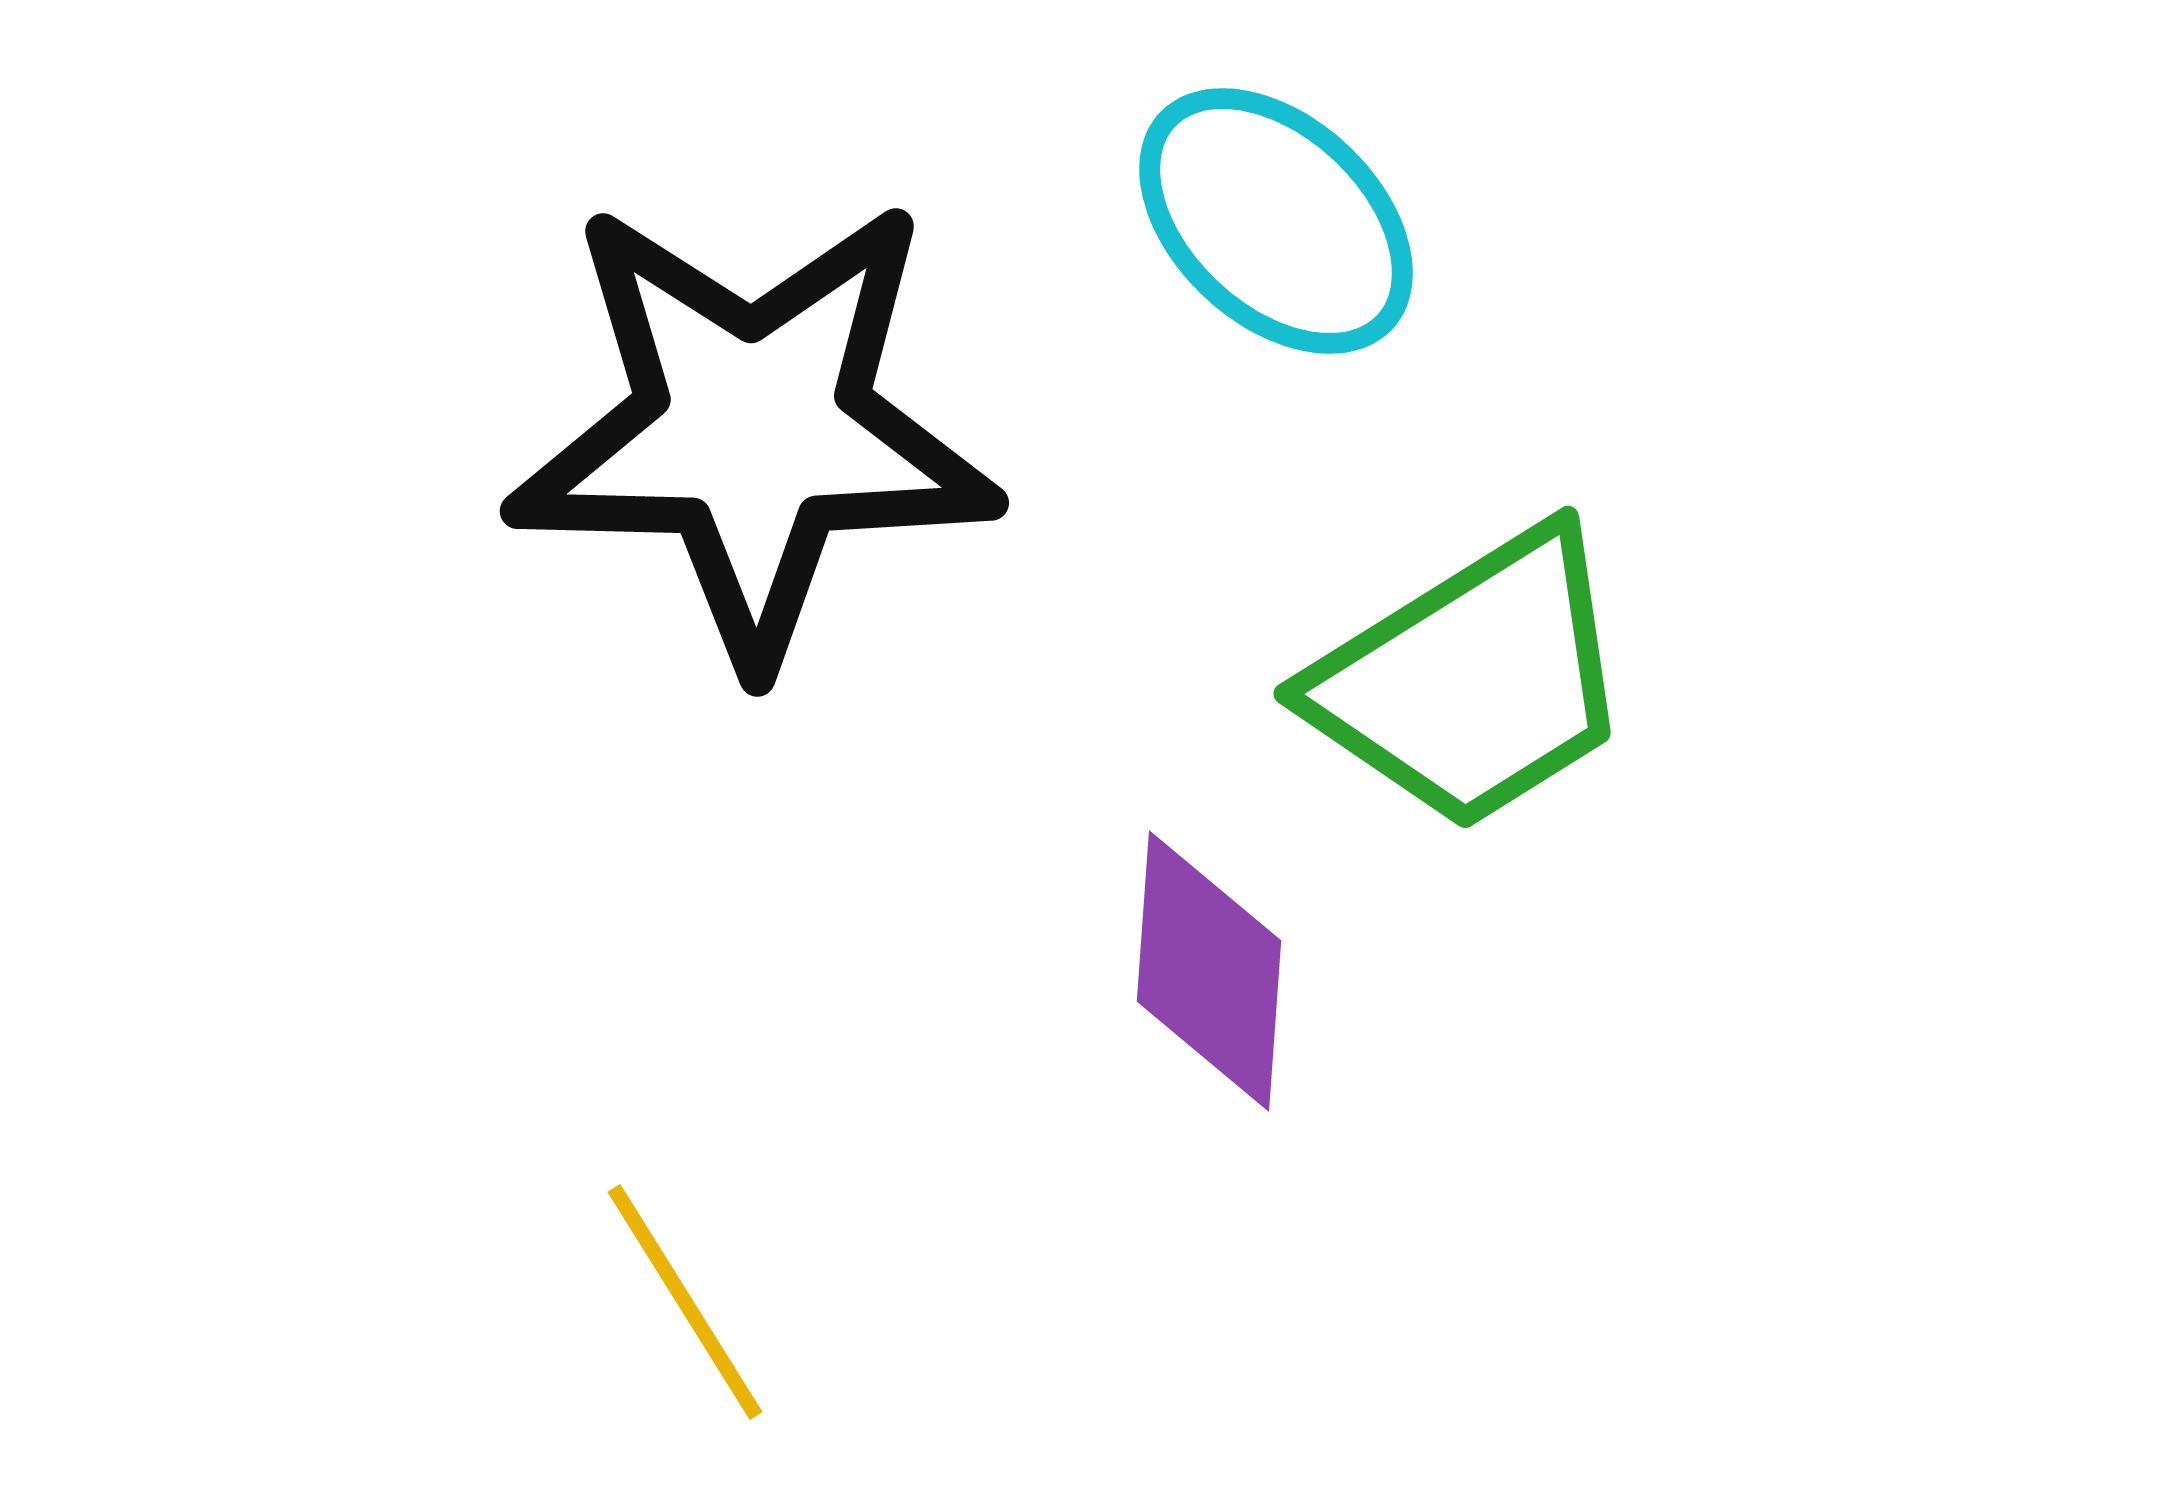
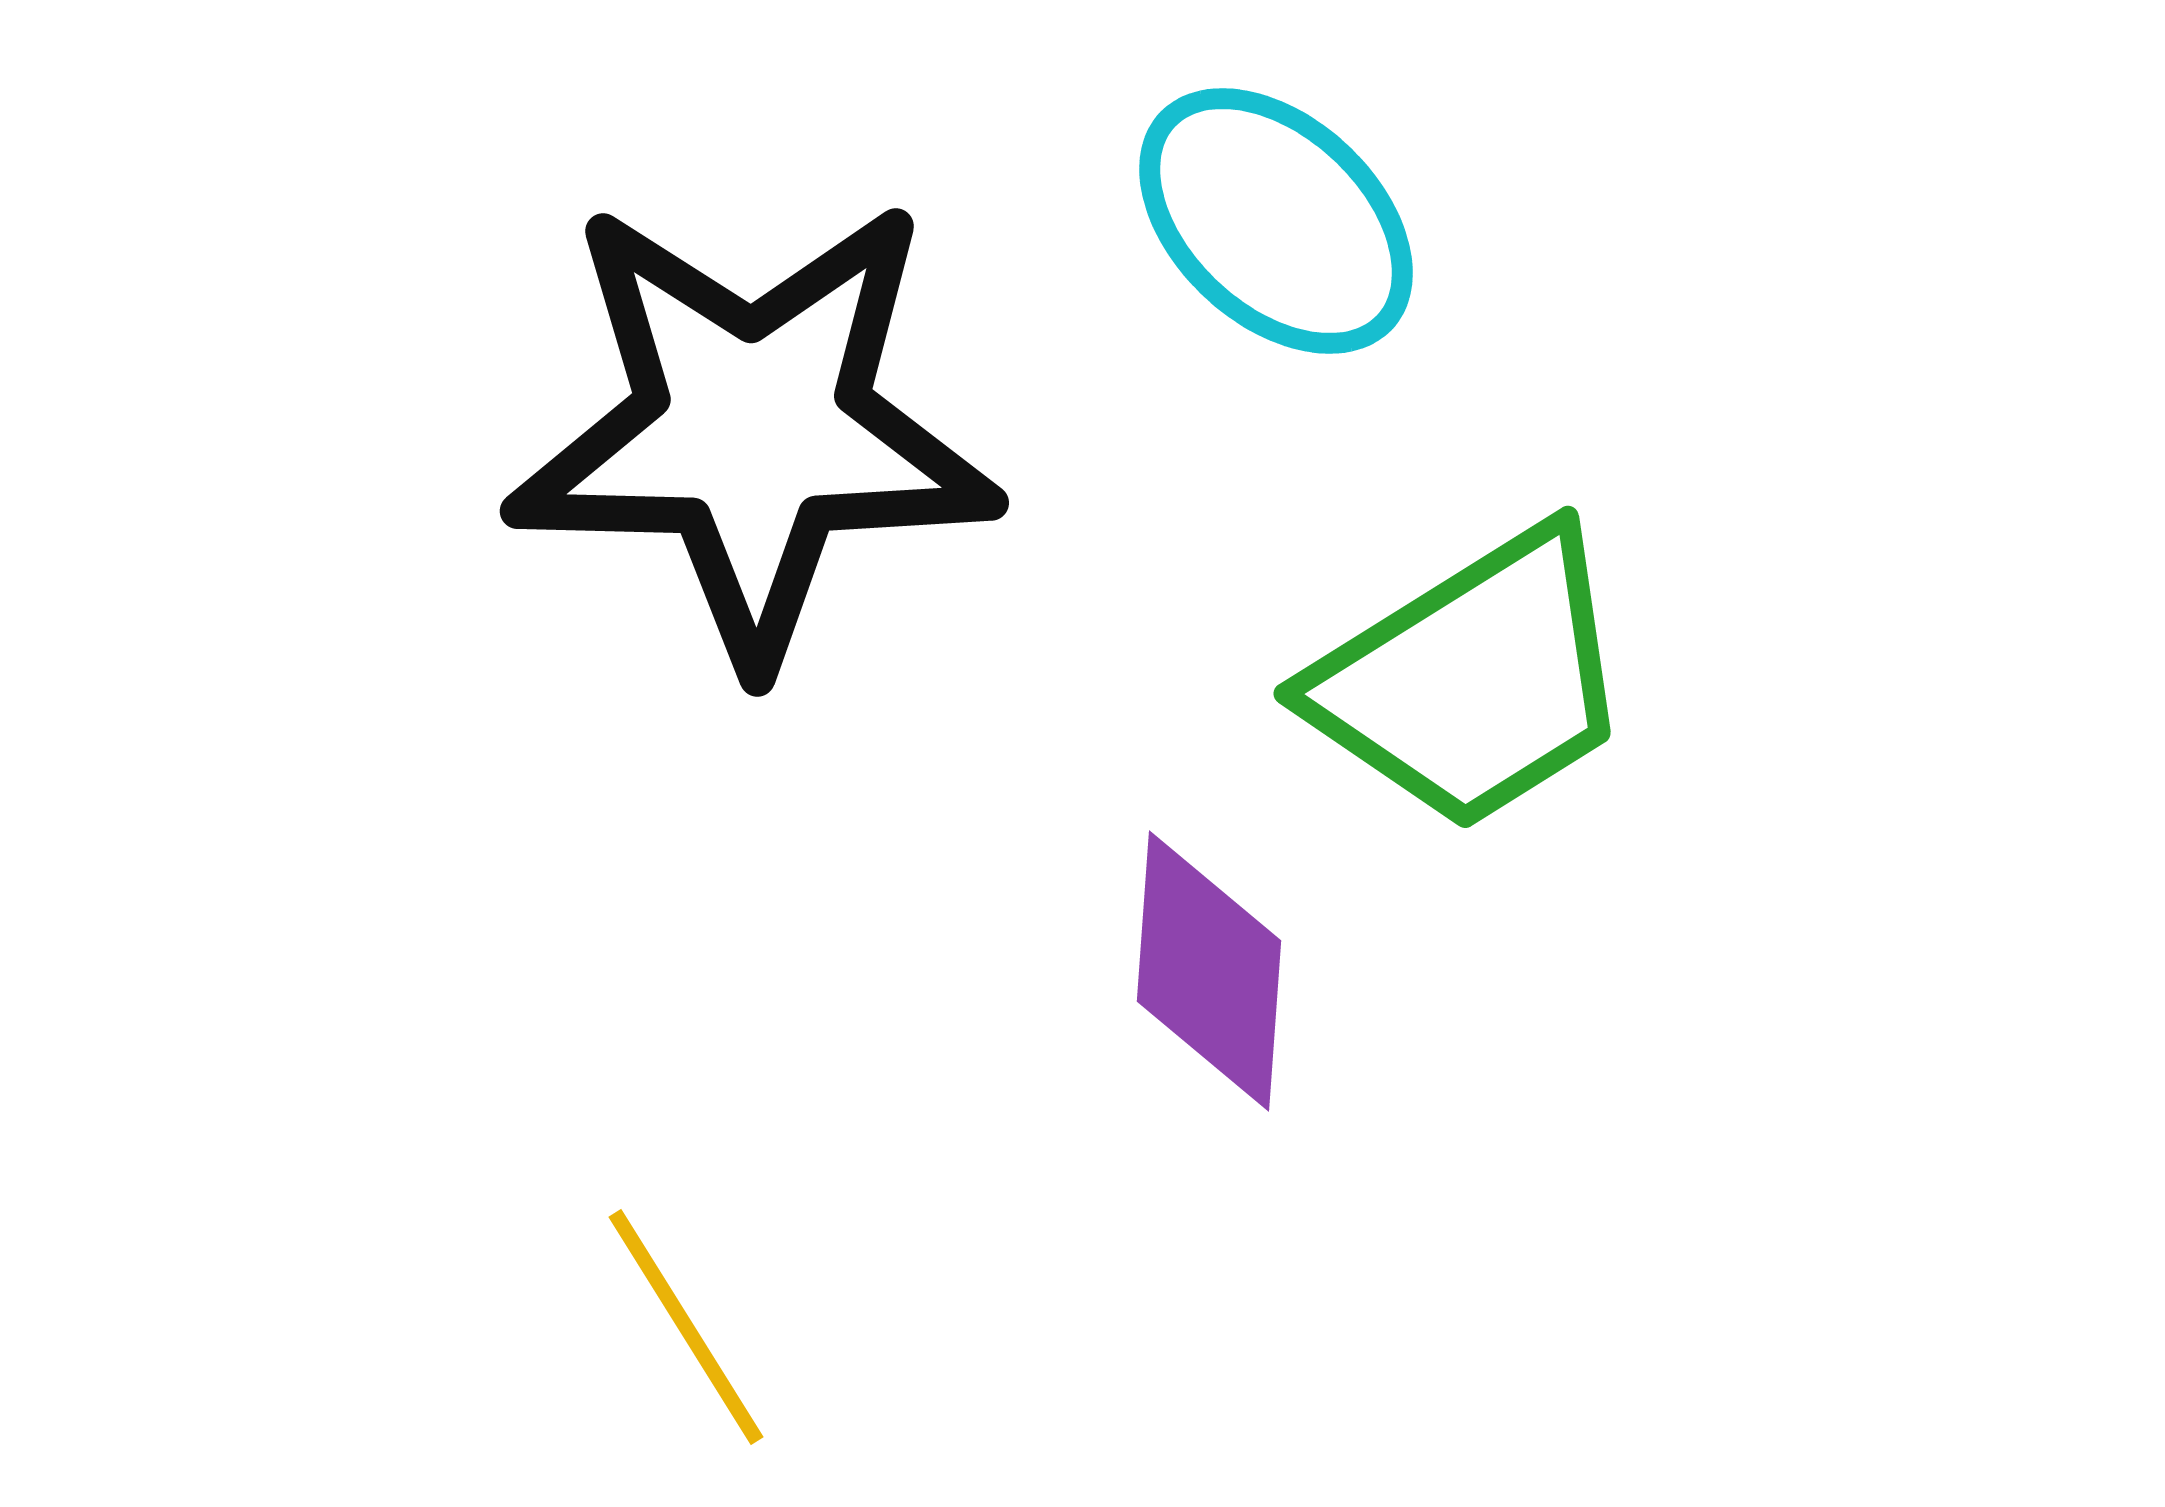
yellow line: moved 1 px right, 25 px down
